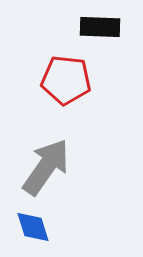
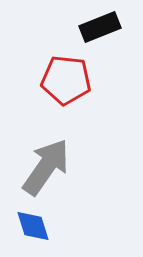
black rectangle: rotated 24 degrees counterclockwise
blue diamond: moved 1 px up
